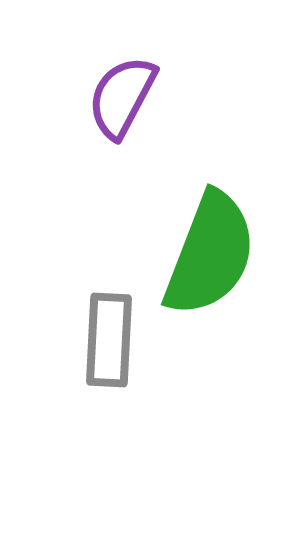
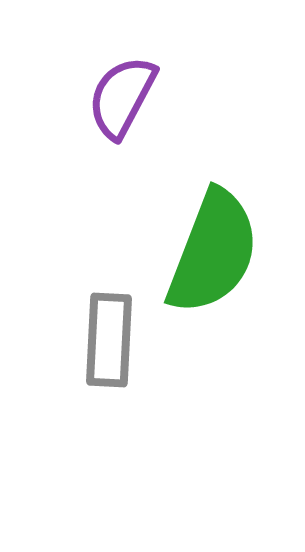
green semicircle: moved 3 px right, 2 px up
